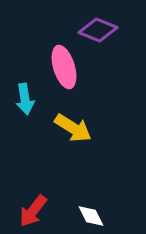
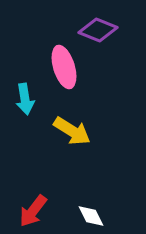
yellow arrow: moved 1 px left, 3 px down
